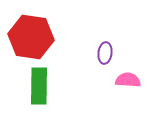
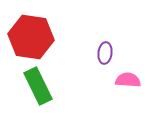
green rectangle: moved 1 px left; rotated 27 degrees counterclockwise
